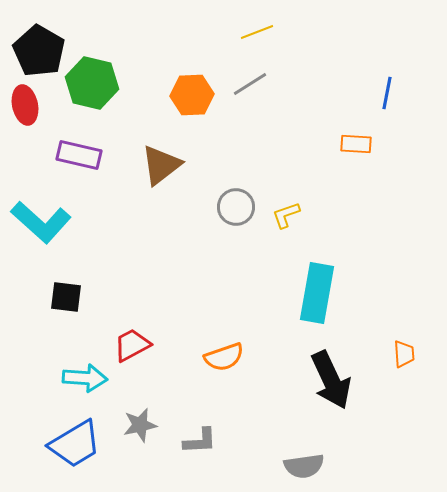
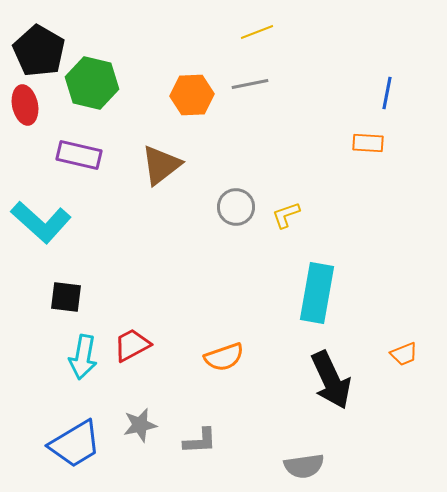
gray line: rotated 21 degrees clockwise
orange rectangle: moved 12 px right, 1 px up
orange trapezoid: rotated 72 degrees clockwise
cyan arrow: moved 2 px left, 21 px up; rotated 96 degrees clockwise
